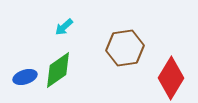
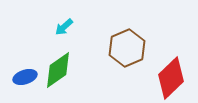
brown hexagon: moved 2 px right; rotated 15 degrees counterclockwise
red diamond: rotated 15 degrees clockwise
